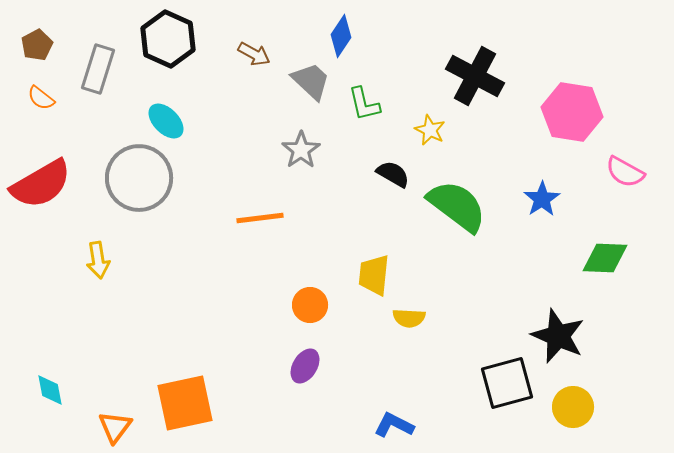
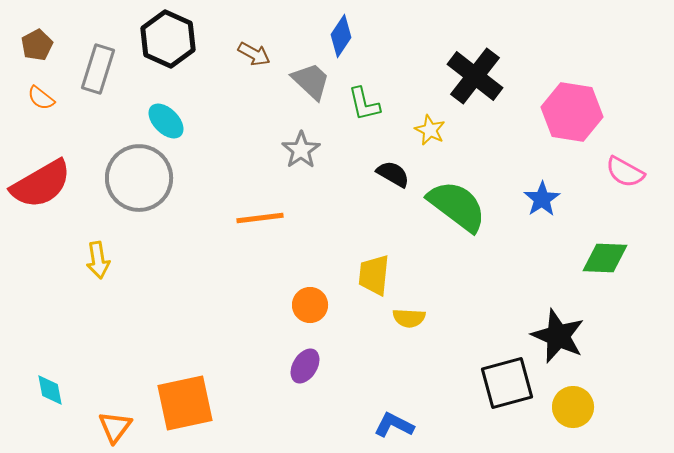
black cross: rotated 10 degrees clockwise
